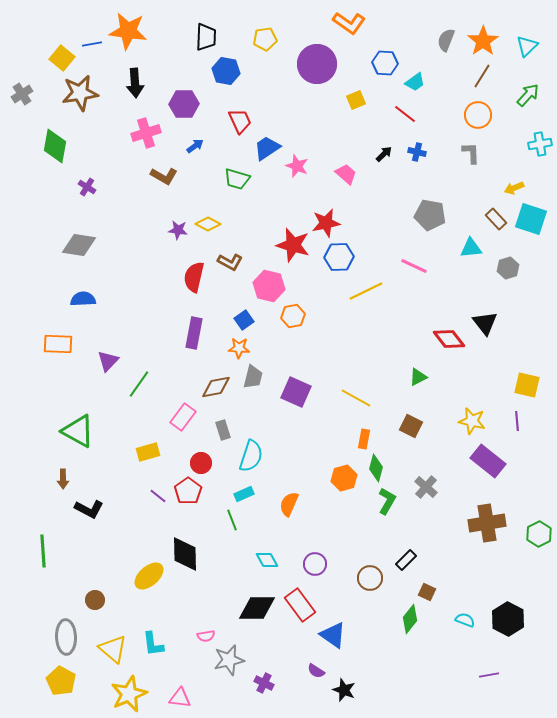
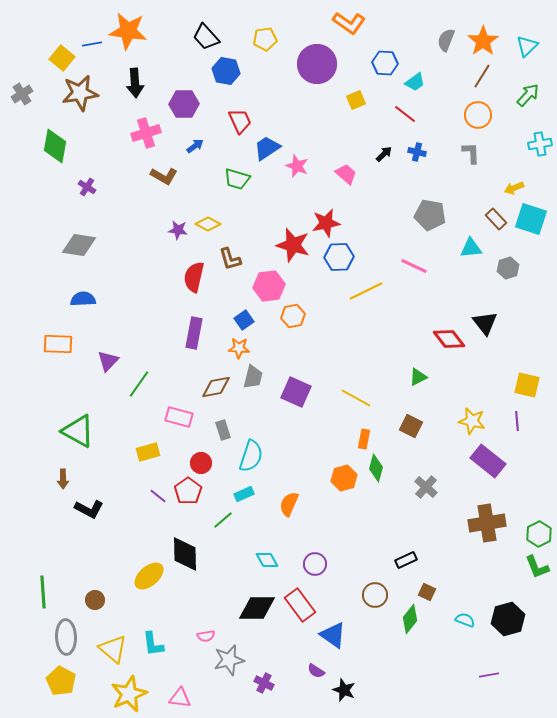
black trapezoid at (206, 37): rotated 136 degrees clockwise
brown L-shape at (230, 262): moved 3 px up; rotated 45 degrees clockwise
pink hexagon at (269, 286): rotated 20 degrees counterclockwise
pink rectangle at (183, 417): moved 4 px left; rotated 68 degrees clockwise
green L-shape at (387, 501): moved 150 px right, 66 px down; rotated 128 degrees clockwise
green line at (232, 520): moved 9 px left; rotated 70 degrees clockwise
green line at (43, 551): moved 41 px down
black rectangle at (406, 560): rotated 20 degrees clockwise
brown circle at (370, 578): moved 5 px right, 17 px down
black hexagon at (508, 619): rotated 16 degrees clockwise
